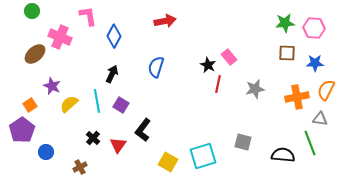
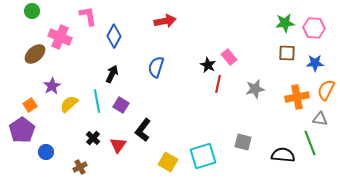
purple star: rotated 18 degrees clockwise
